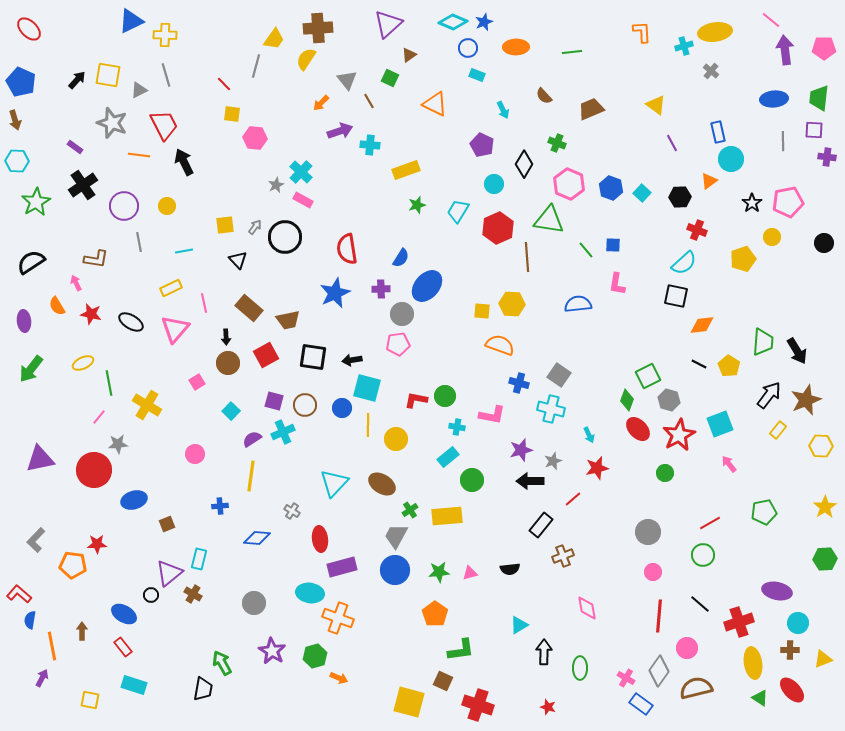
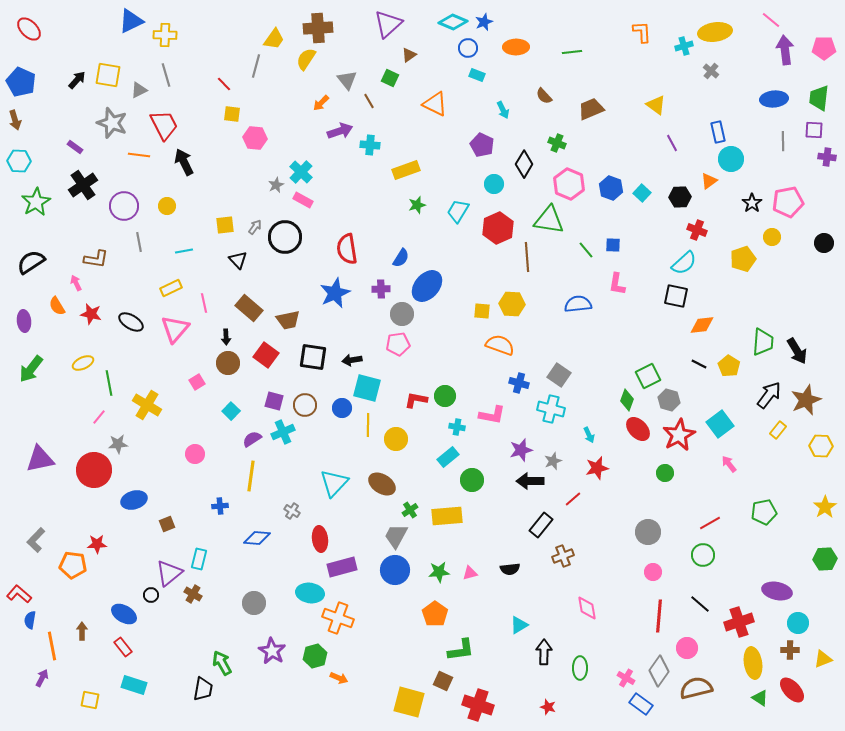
cyan hexagon at (17, 161): moved 2 px right
red square at (266, 355): rotated 25 degrees counterclockwise
cyan square at (720, 424): rotated 16 degrees counterclockwise
